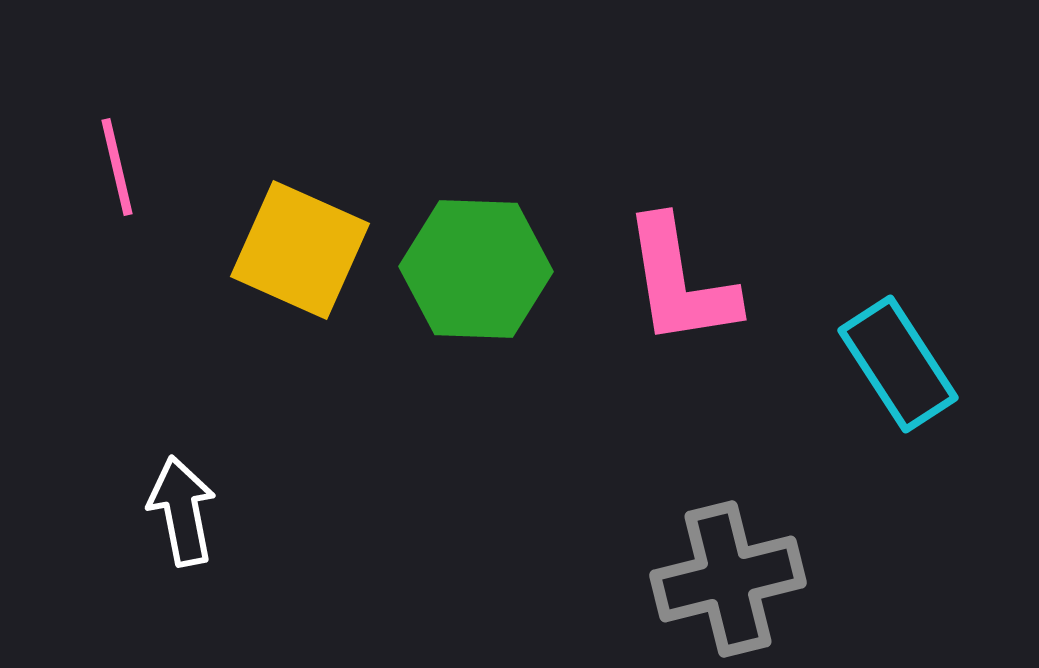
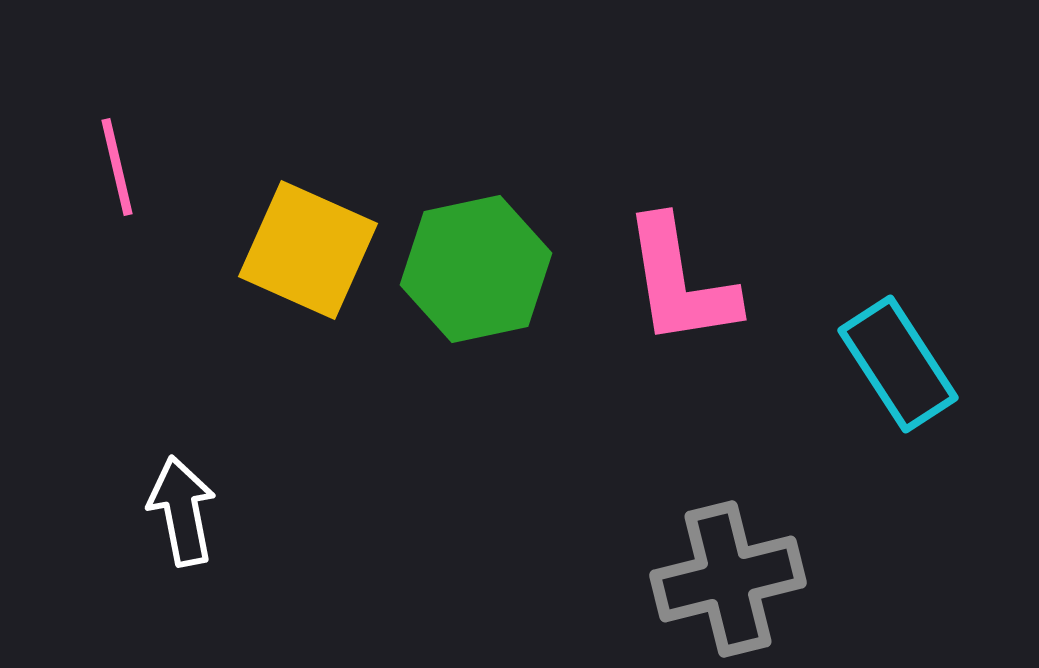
yellow square: moved 8 px right
green hexagon: rotated 14 degrees counterclockwise
